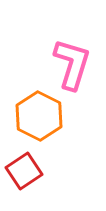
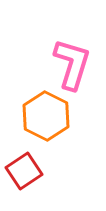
orange hexagon: moved 7 px right
